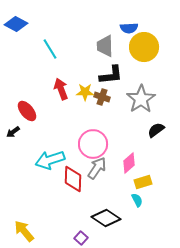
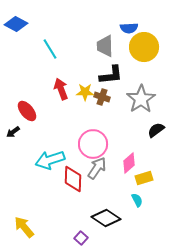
yellow rectangle: moved 1 px right, 4 px up
yellow arrow: moved 4 px up
